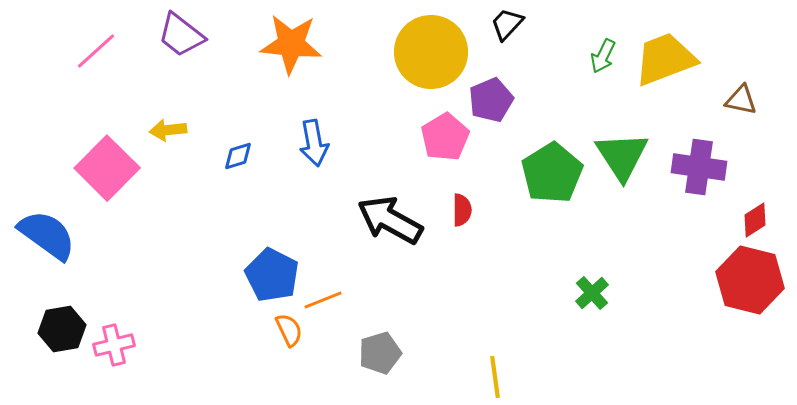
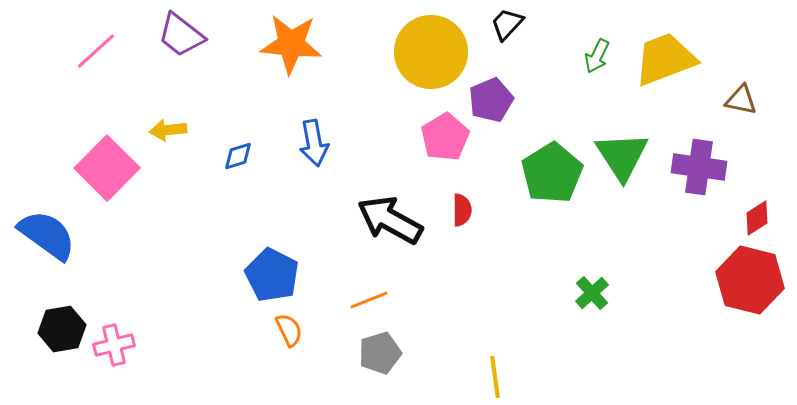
green arrow: moved 6 px left
red diamond: moved 2 px right, 2 px up
orange line: moved 46 px right
